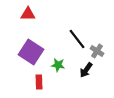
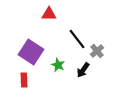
red triangle: moved 21 px right
gray cross: rotated 16 degrees clockwise
green star: rotated 16 degrees clockwise
black arrow: moved 3 px left
red rectangle: moved 15 px left, 2 px up
